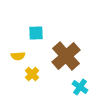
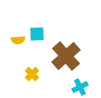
cyan square: moved 1 px right, 1 px down
yellow semicircle: moved 16 px up
cyan cross: rotated 28 degrees clockwise
